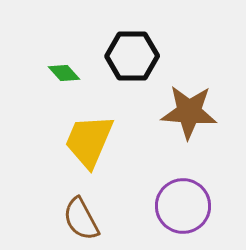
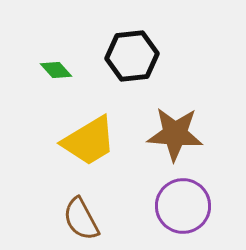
black hexagon: rotated 6 degrees counterclockwise
green diamond: moved 8 px left, 3 px up
brown star: moved 14 px left, 22 px down
yellow trapezoid: rotated 144 degrees counterclockwise
